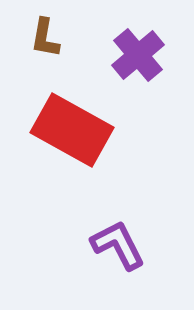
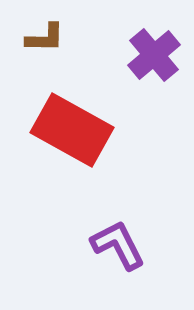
brown L-shape: rotated 99 degrees counterclockwise
purple cross: moved 16 px right
